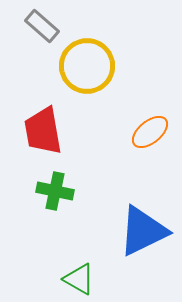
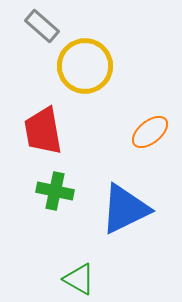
yellow circle: moved 2 px left
blue triangle: moved 18 px left, 22 px up
